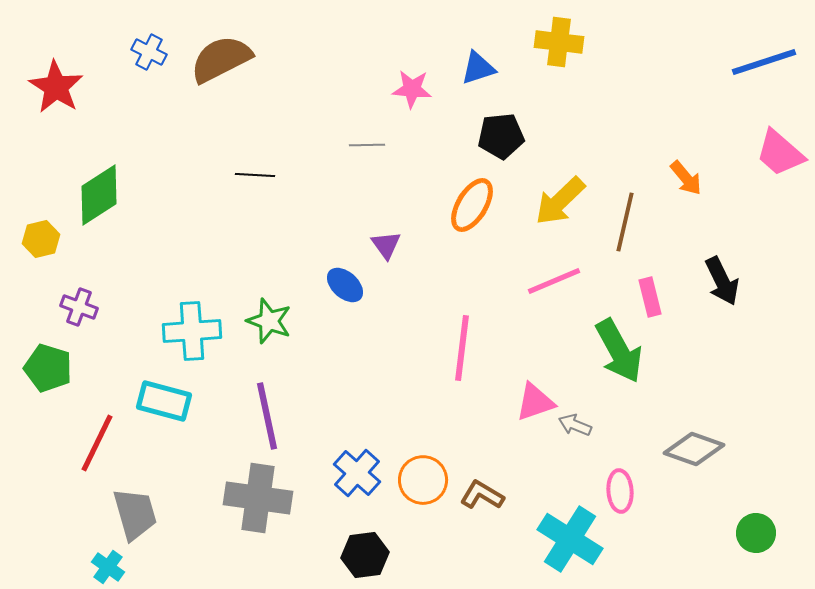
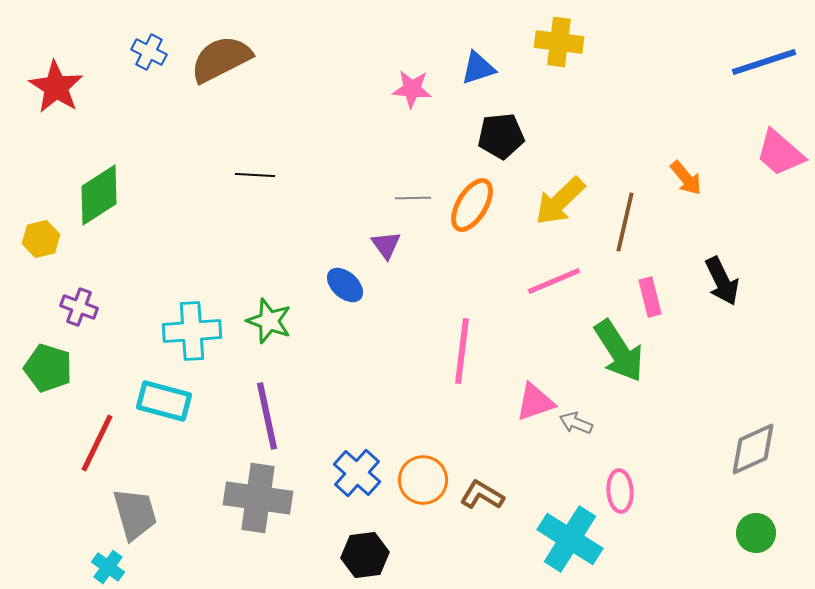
gray line at (367, 145): moved 46 px right, 53 px down
pink line at (462, 348): moved 3 px down
green arrow at (619, 351): rotated 4 degrees counterclockwise
gray arrow at (575, 425): moved 1 px right, 2 px up
gray diamond at (694, 449): moved 59 px right; rotated 44 degrees counterclockwise
